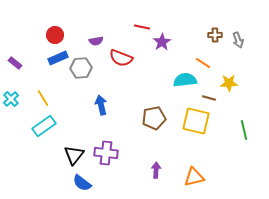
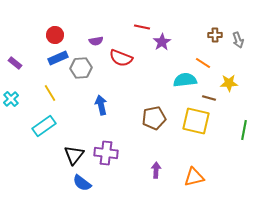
yellow line: moved 7 px right, 5 px up
green line: rotated 24 degrees clockwise
